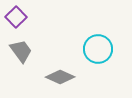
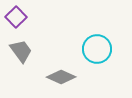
cyan circle: moved 1 px left
gray diamond: moved 1 px right
